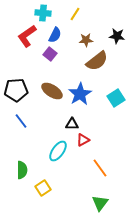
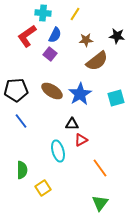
cyan square: rotated 18 degrees clockwise
red triangle: moved 2 px left
cyan ellipse: rotated 50 degrees counterclockwise
